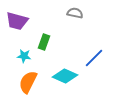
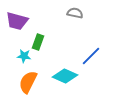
green rectangle: moved 6 px left
blue line: moved 3 px left, 2 px up
